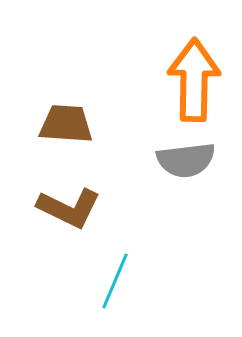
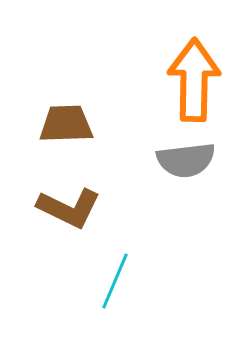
brown trapezoid: rotated 6 degrees counterclockwise
